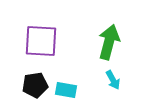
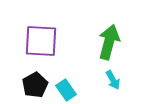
black pentagon: rotated 20 degrees counterclockwise
cyan rectangle: rotated 45 degrees clockwise
